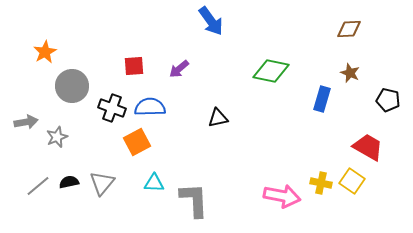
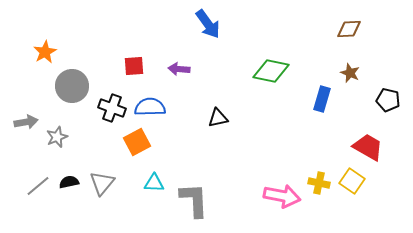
blue arrow: moved 3 px left, 3 px down
purple arrow: rotated 45 degrees clockwise
yellow cross: moved 2 px left
